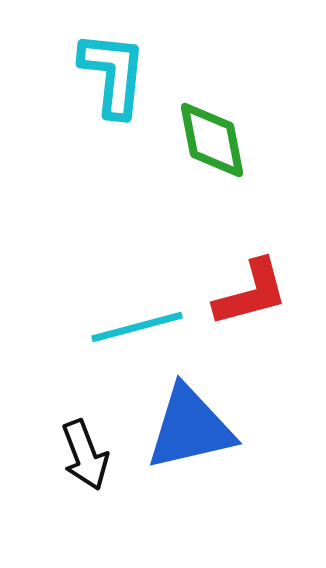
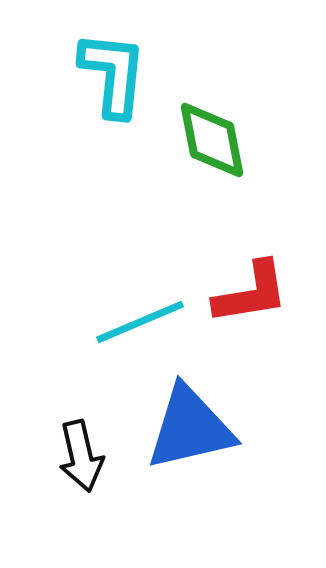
red L-shape: rotated 6 degrees clockwise
cyan line: moved 3 px right, 5 px up; rotated 8 degrees counterclockwise
black arrow: moved 4 px left, 1 px down; rotated 8 degrees clockwise
